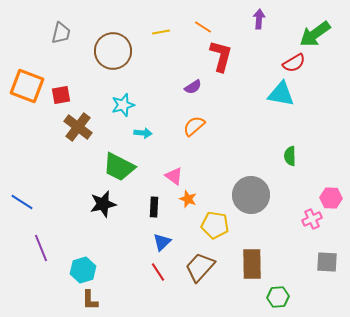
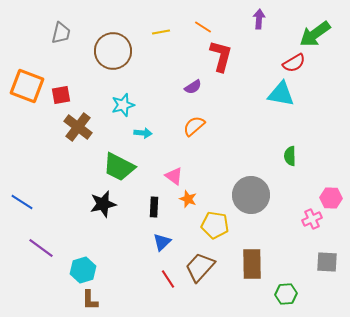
purple line: rotated 32 degrees counterclockwise
red line: moved 10 px right, 7 px down
green hexagon: moved 8 px right, 3 px up
